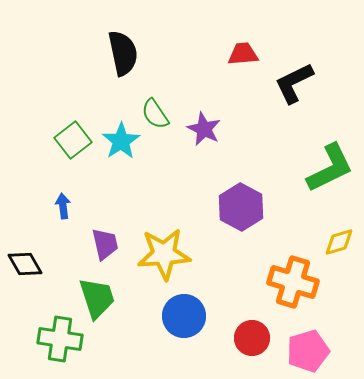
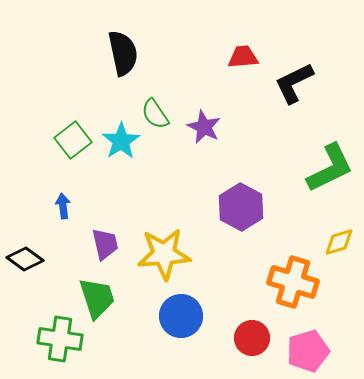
red trapezoid: moved 3 px down
purple star: moved 2 px up
black diamond: moved 5 px up; rotated 24 degrees counterclockwise
blue circle: moved 3 px left
